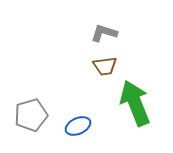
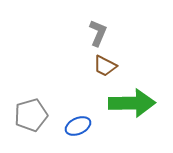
gray L-shape: moved 6 px left; rotated 96 degrees clockwise
brown trapezoid: rotated 35 degrees clockwise
green arrow: moved 3 px left; rotated 111 degrees clockwise
